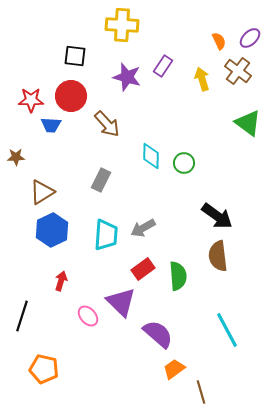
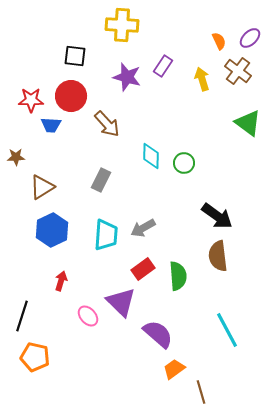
brown triangle: moved 5 px up
orange pentagon: moved 9 px left, 12 px up
